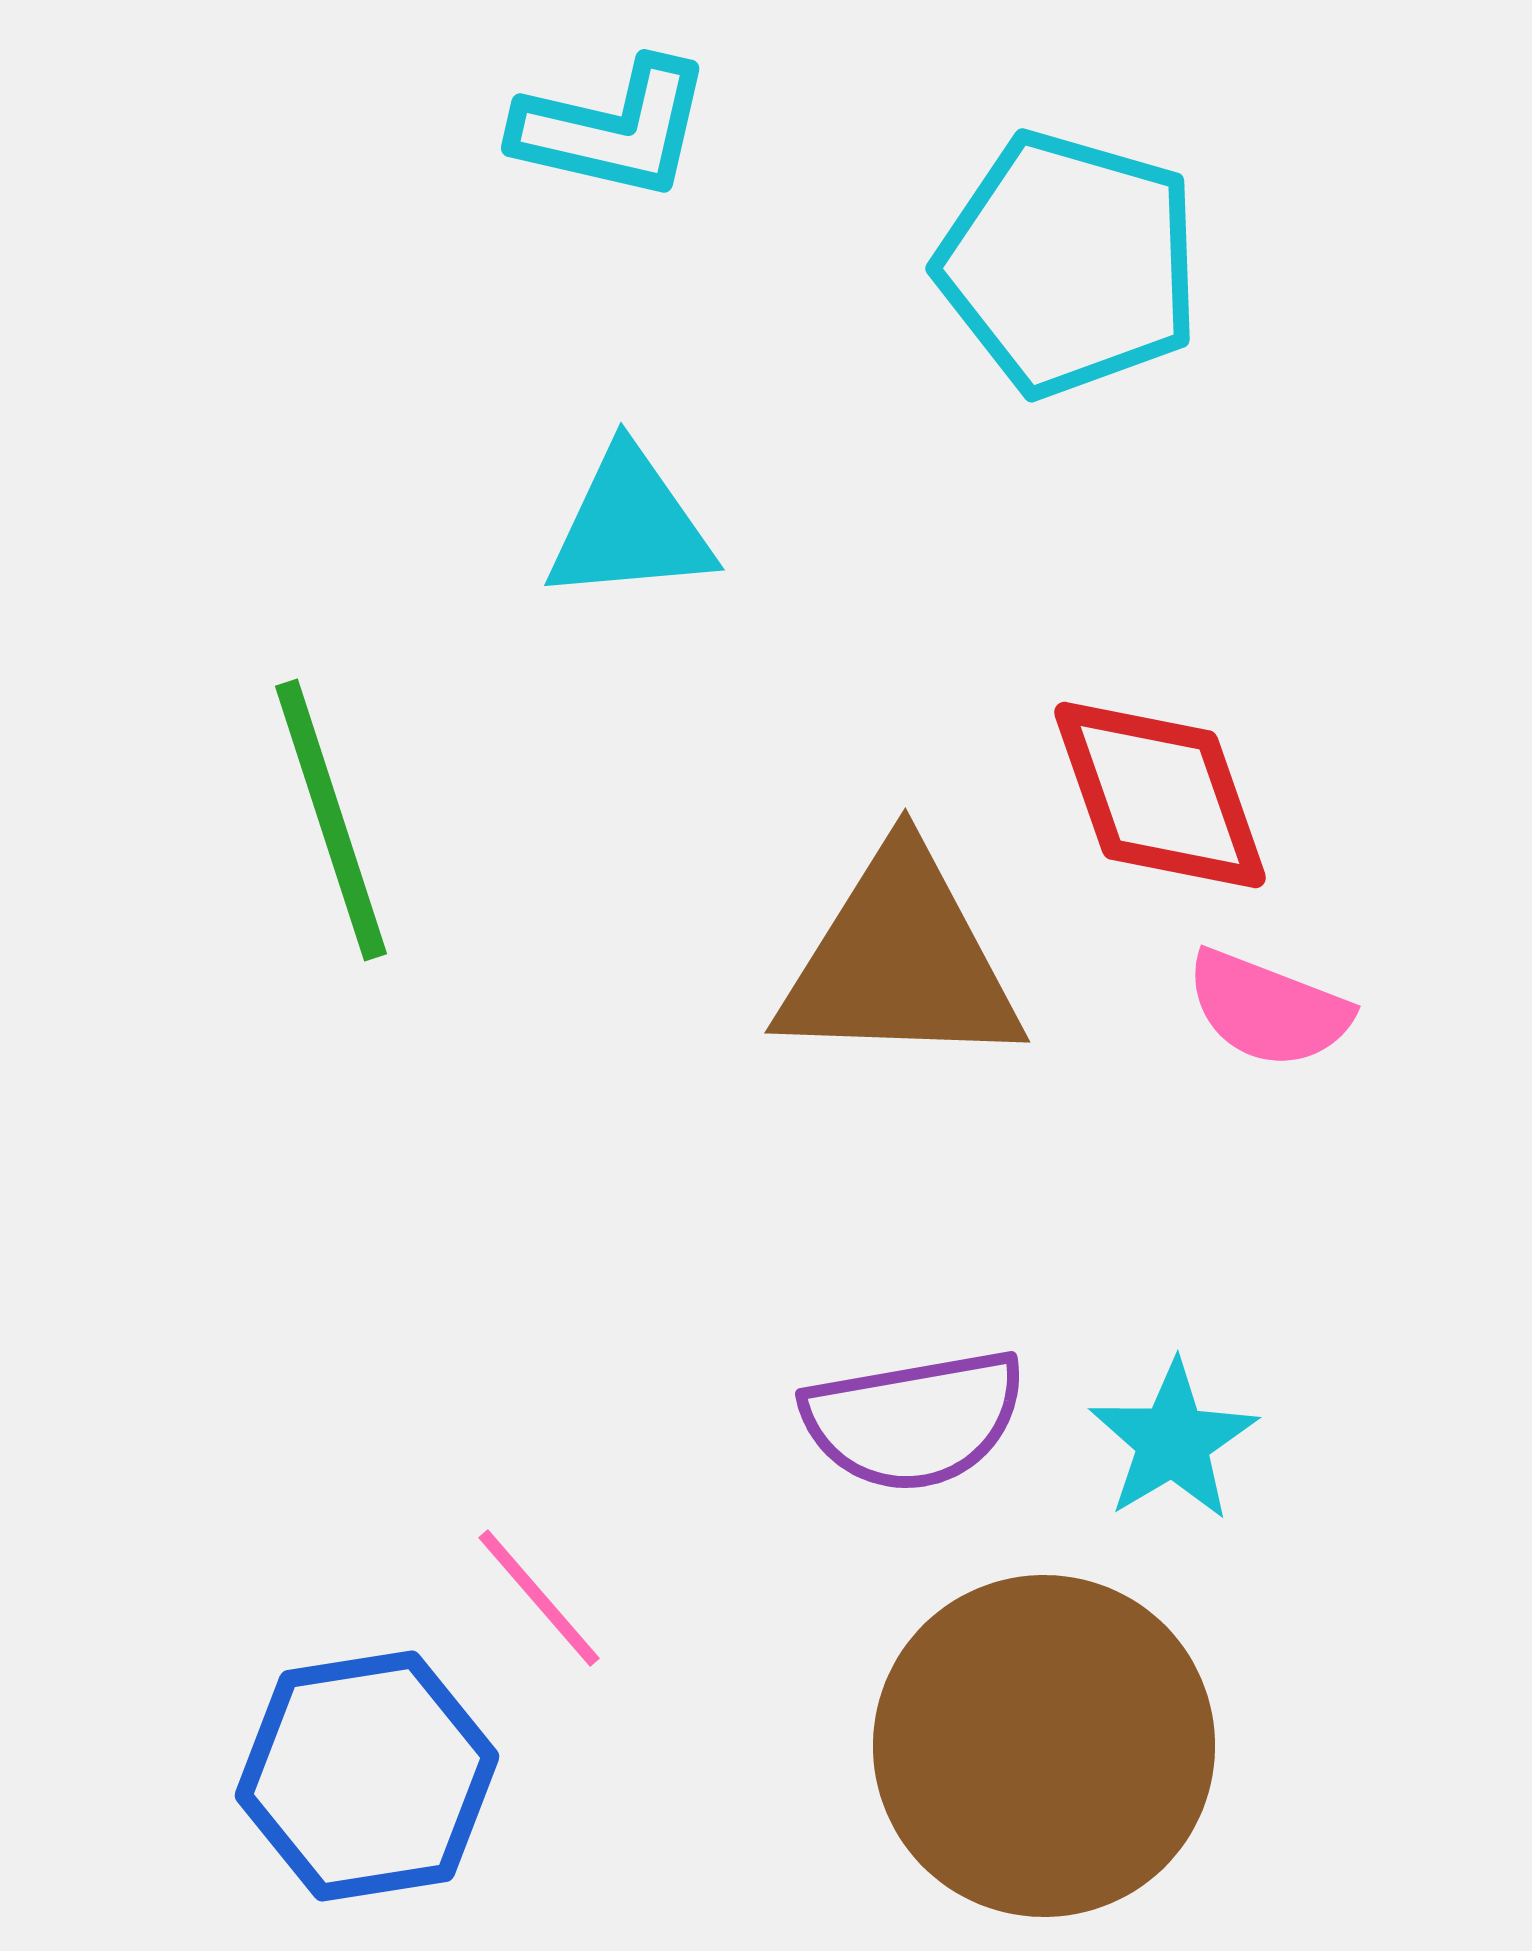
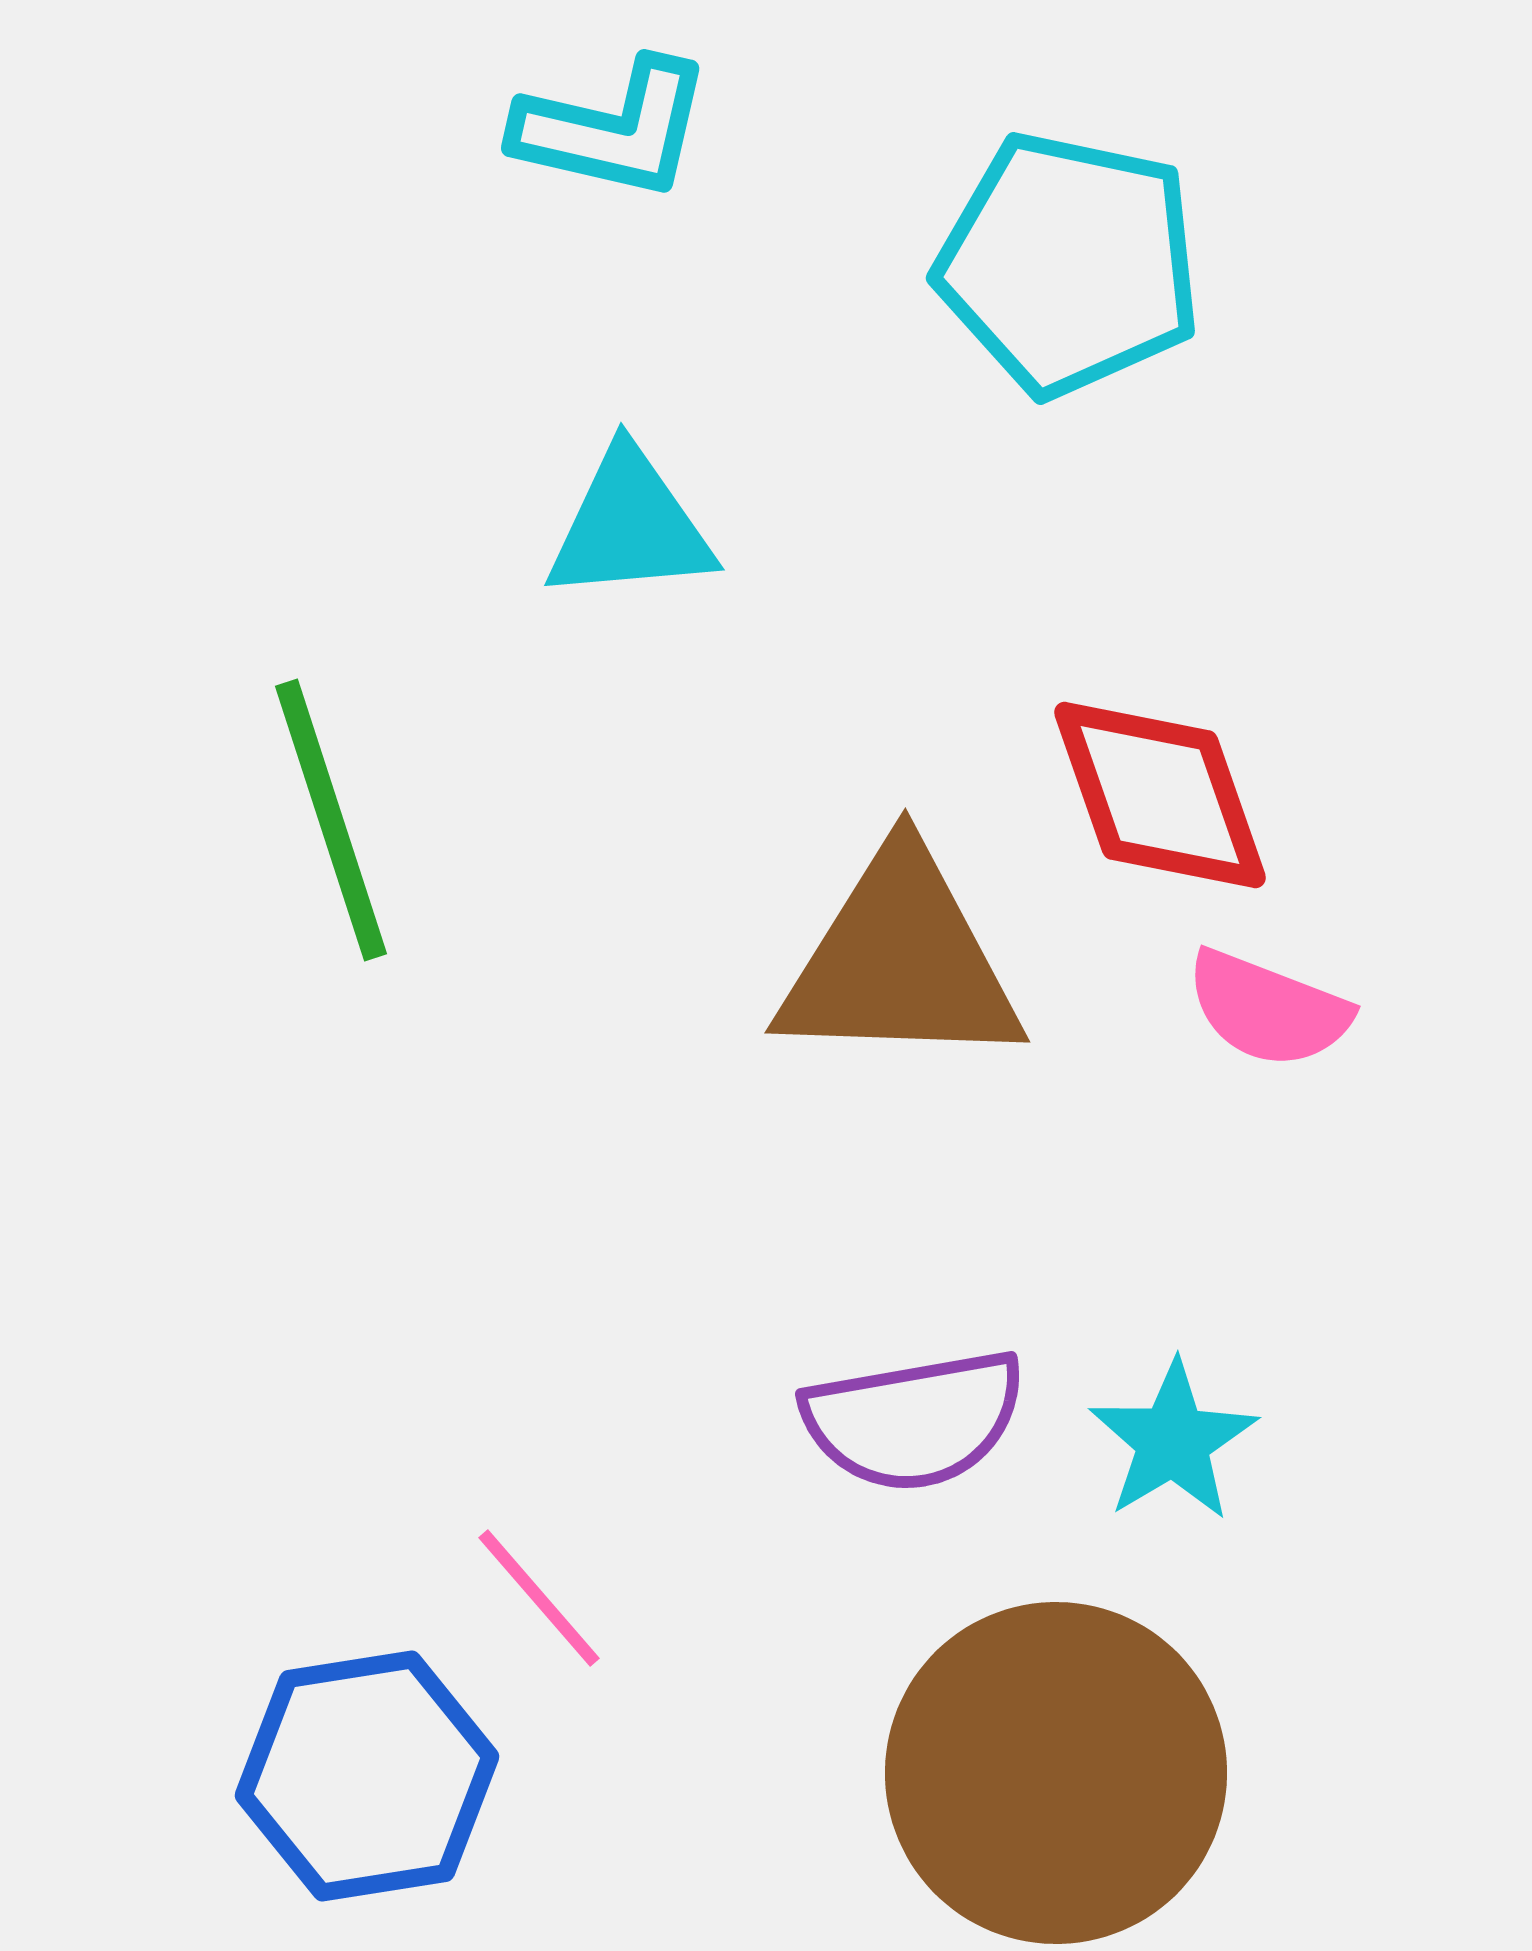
cyan pentagon: rotated 4 degrees counterclockwise
brown circle: moved 12 px right, 27 px down
